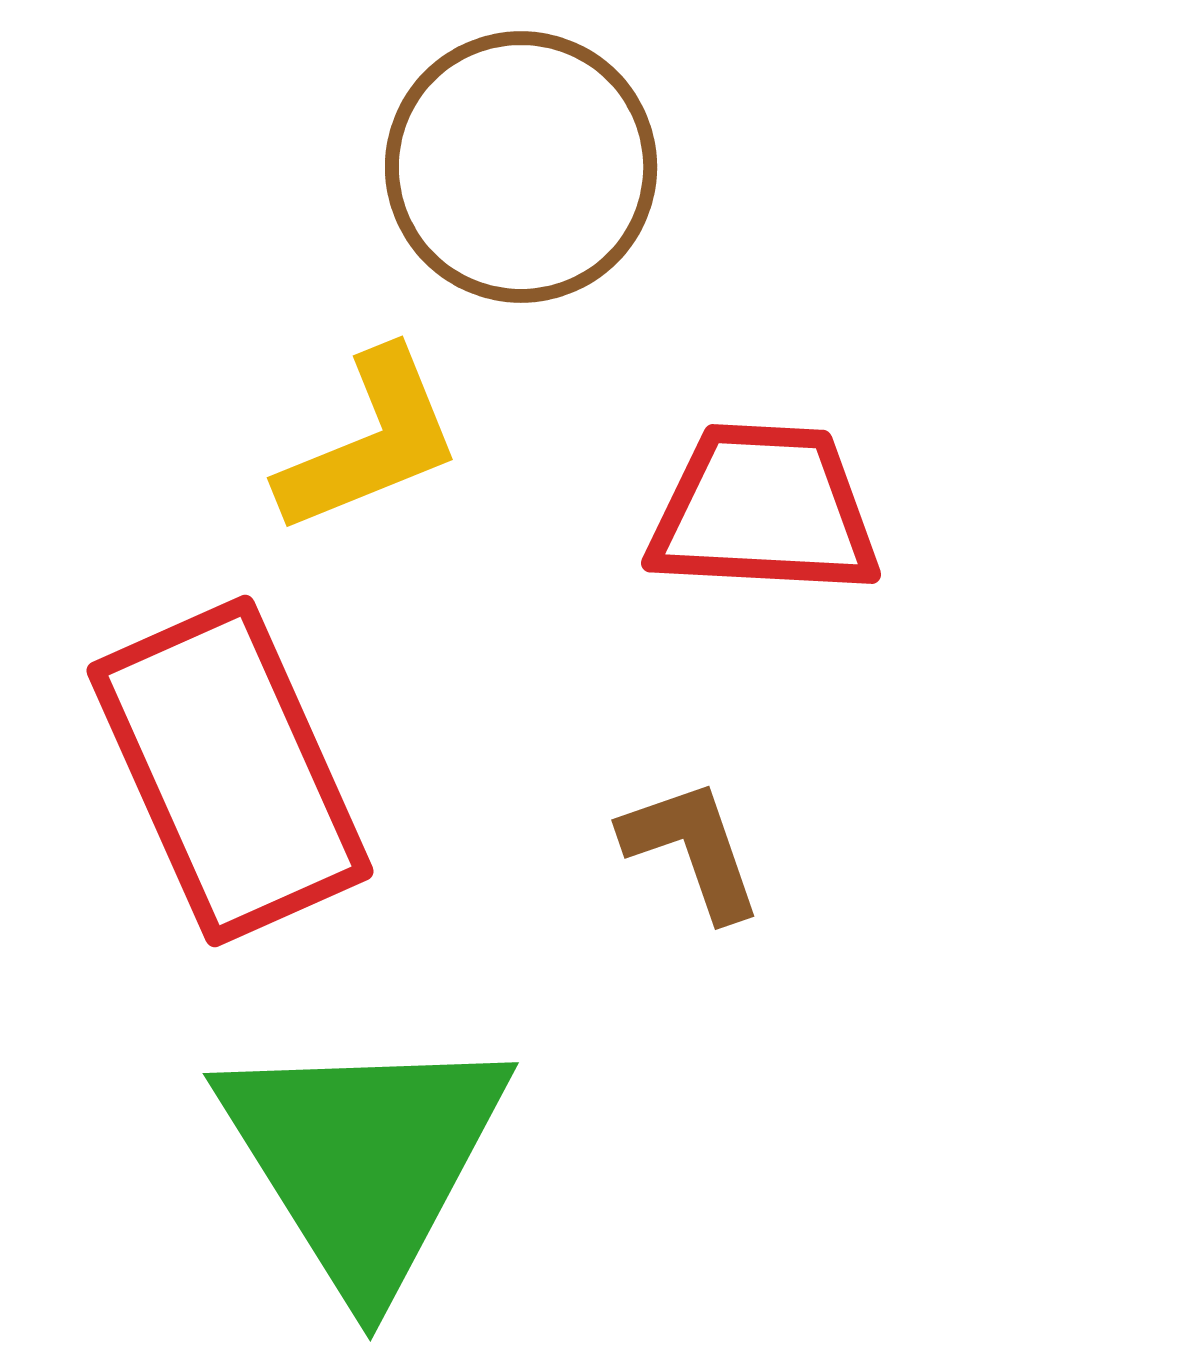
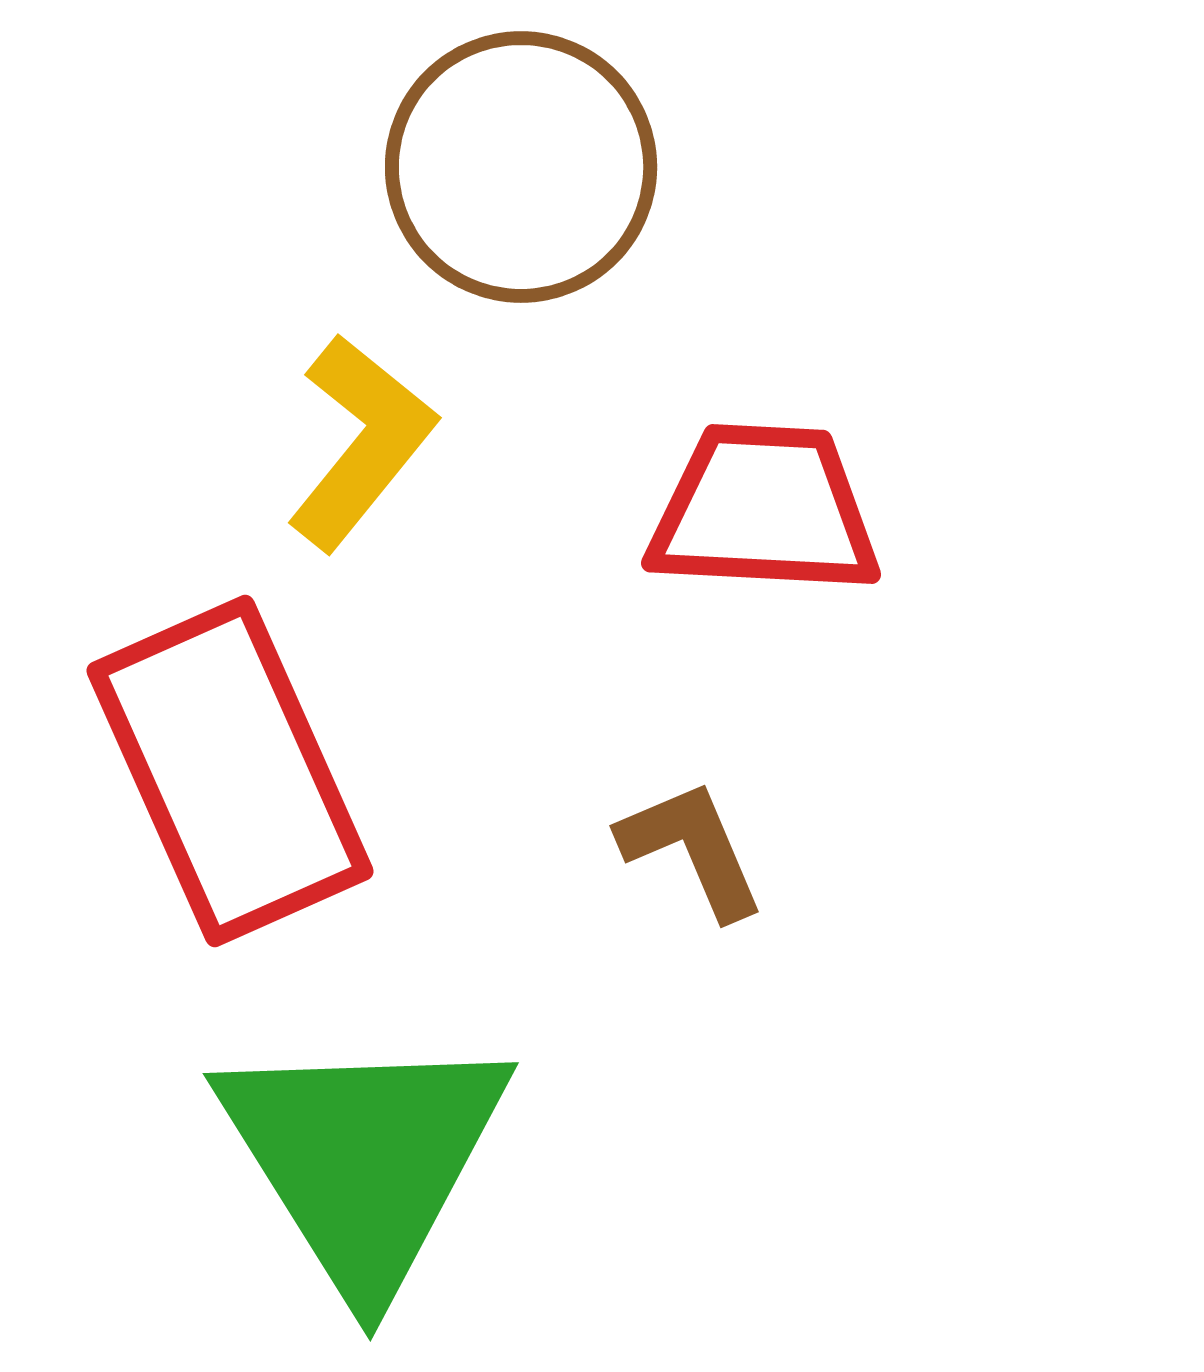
yellow L-shape: moved 9 px left; rotated 29 degrees counterclockwise
brown L-shape: rotated 4 degrees counterclockwise
